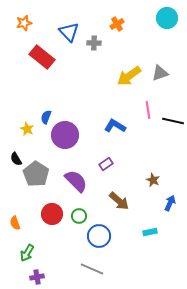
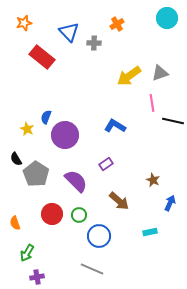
pink line: moved 4 px right, 7 px up
green circle: moved 1 px up
